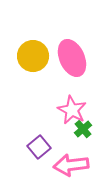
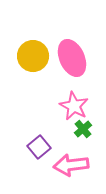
pink star: moved 2 px right, 4 px up
